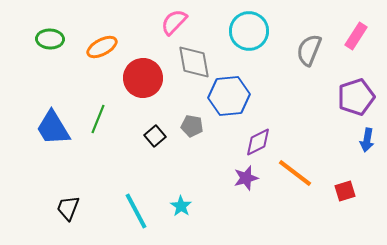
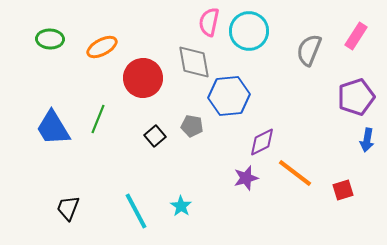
pink semicircle: moved 35 px right; rotated 32 degrees counterclockwise
purple diamond: moved 4 px right
red square: moved 2 px left, 1 px up
